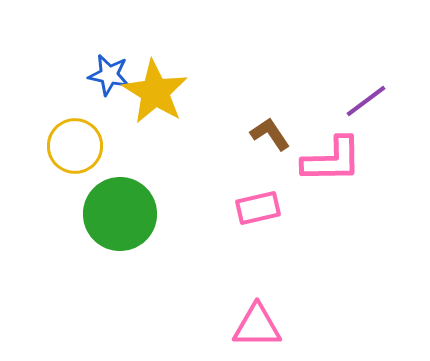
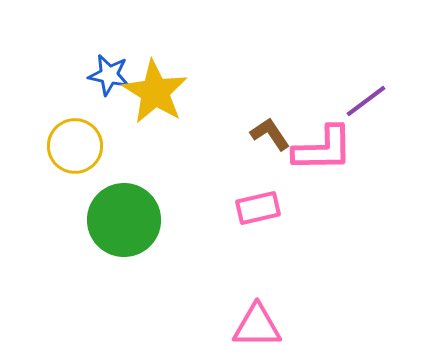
pink L-shape: moved 9 px left, 11 px up
green circle: moved 4 px right, 6 px down
